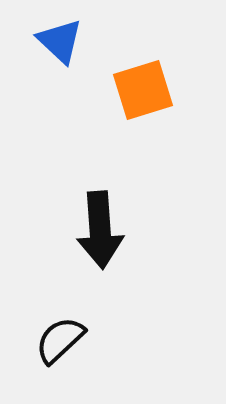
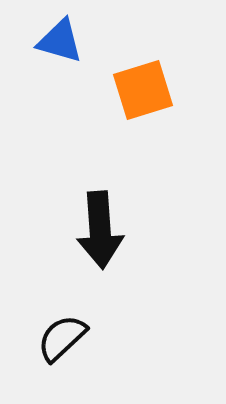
blue triangle: rotated 27 degrees counterclockwise
black semicircle: moved 2 px right, 2 px up
